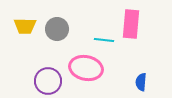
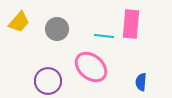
yellow trapezoid: moved 6 px left, 4 px up; rotated 50 degrees counterclockwise
cyan line: moved 4 px up
pink ellipse: moved 5 px right, 1 px up; rotated 28 degrees clockwise
